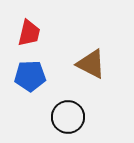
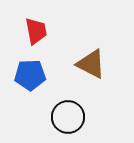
red trapezoid: moved 7 px right, 2 px up; rotated 24 degrees counterclockwise
blue pentagon: moved 1 px up
